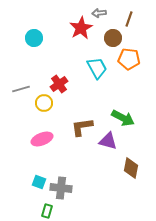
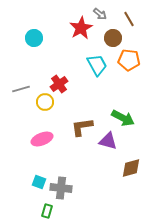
gray arrow: moved 1 px right, 1 px down; rotated 136 degrees counterclockwise
brown line: rotated 49 degrees counterclockwise
orange pentagon: moved 1 px down
cyan trapezoid: moved 3 px up
yellow circle: moved 1 px right, 1 px up
brown diamond: rotated 65 degrees clockwise
